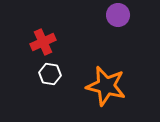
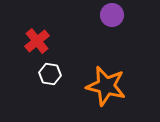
purple circle: moved 6 px left
red cross: moved 6 px left, 1 px up; rotated 15 degrees counterclockwise
